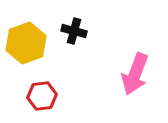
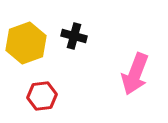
black cross: moved 5 px down
